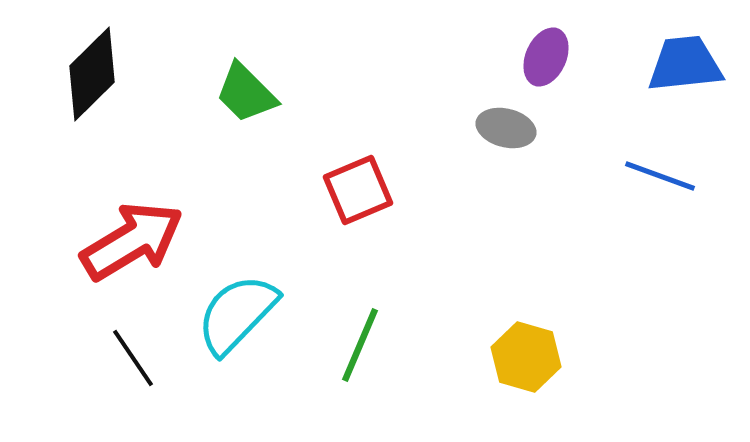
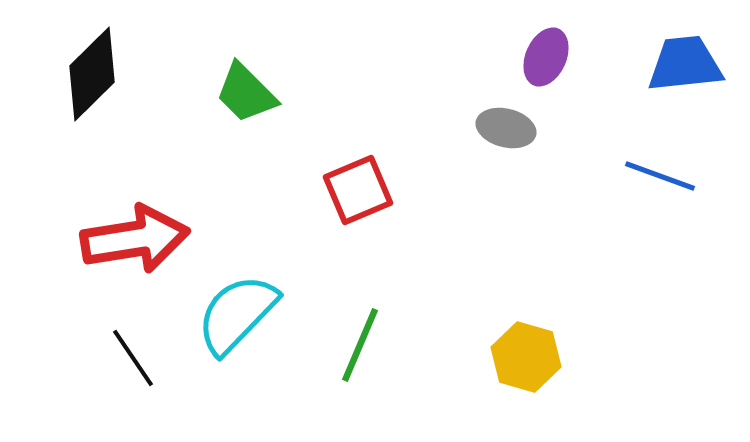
red arrow: moved 3 px right, 2 px up; rotated 22 degrees clockwise
